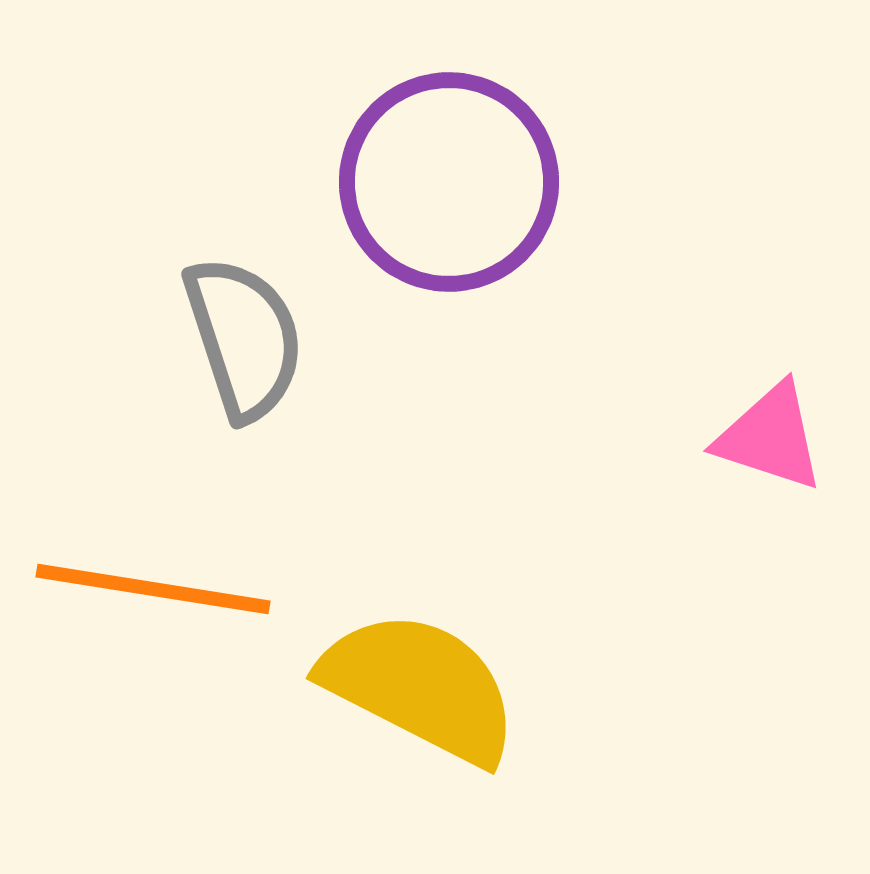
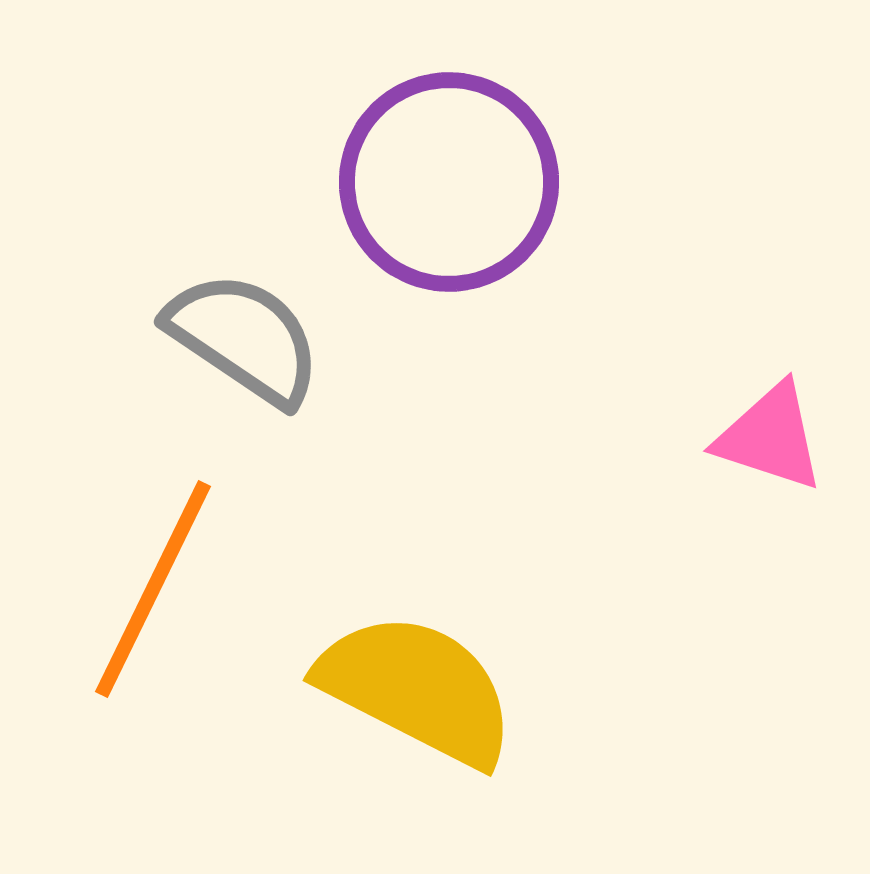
gray semicircle: rotated 38 degrees counterclockwise
orange line: rotated 73 degrees counterclockwise
yellow semicircle: moved 3 px left, 2 px down
